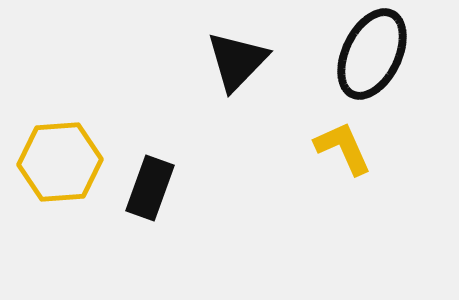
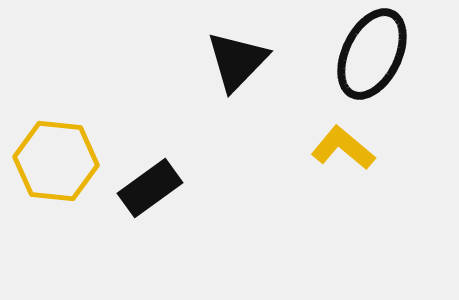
yellow L-shape: rotated 26 degrees counterclockwise
yellow hexagon: moved 4 px left, 1 px up; rotated 10 degrees clockwise
black rectangle: rotated 34 degrees clockwise
